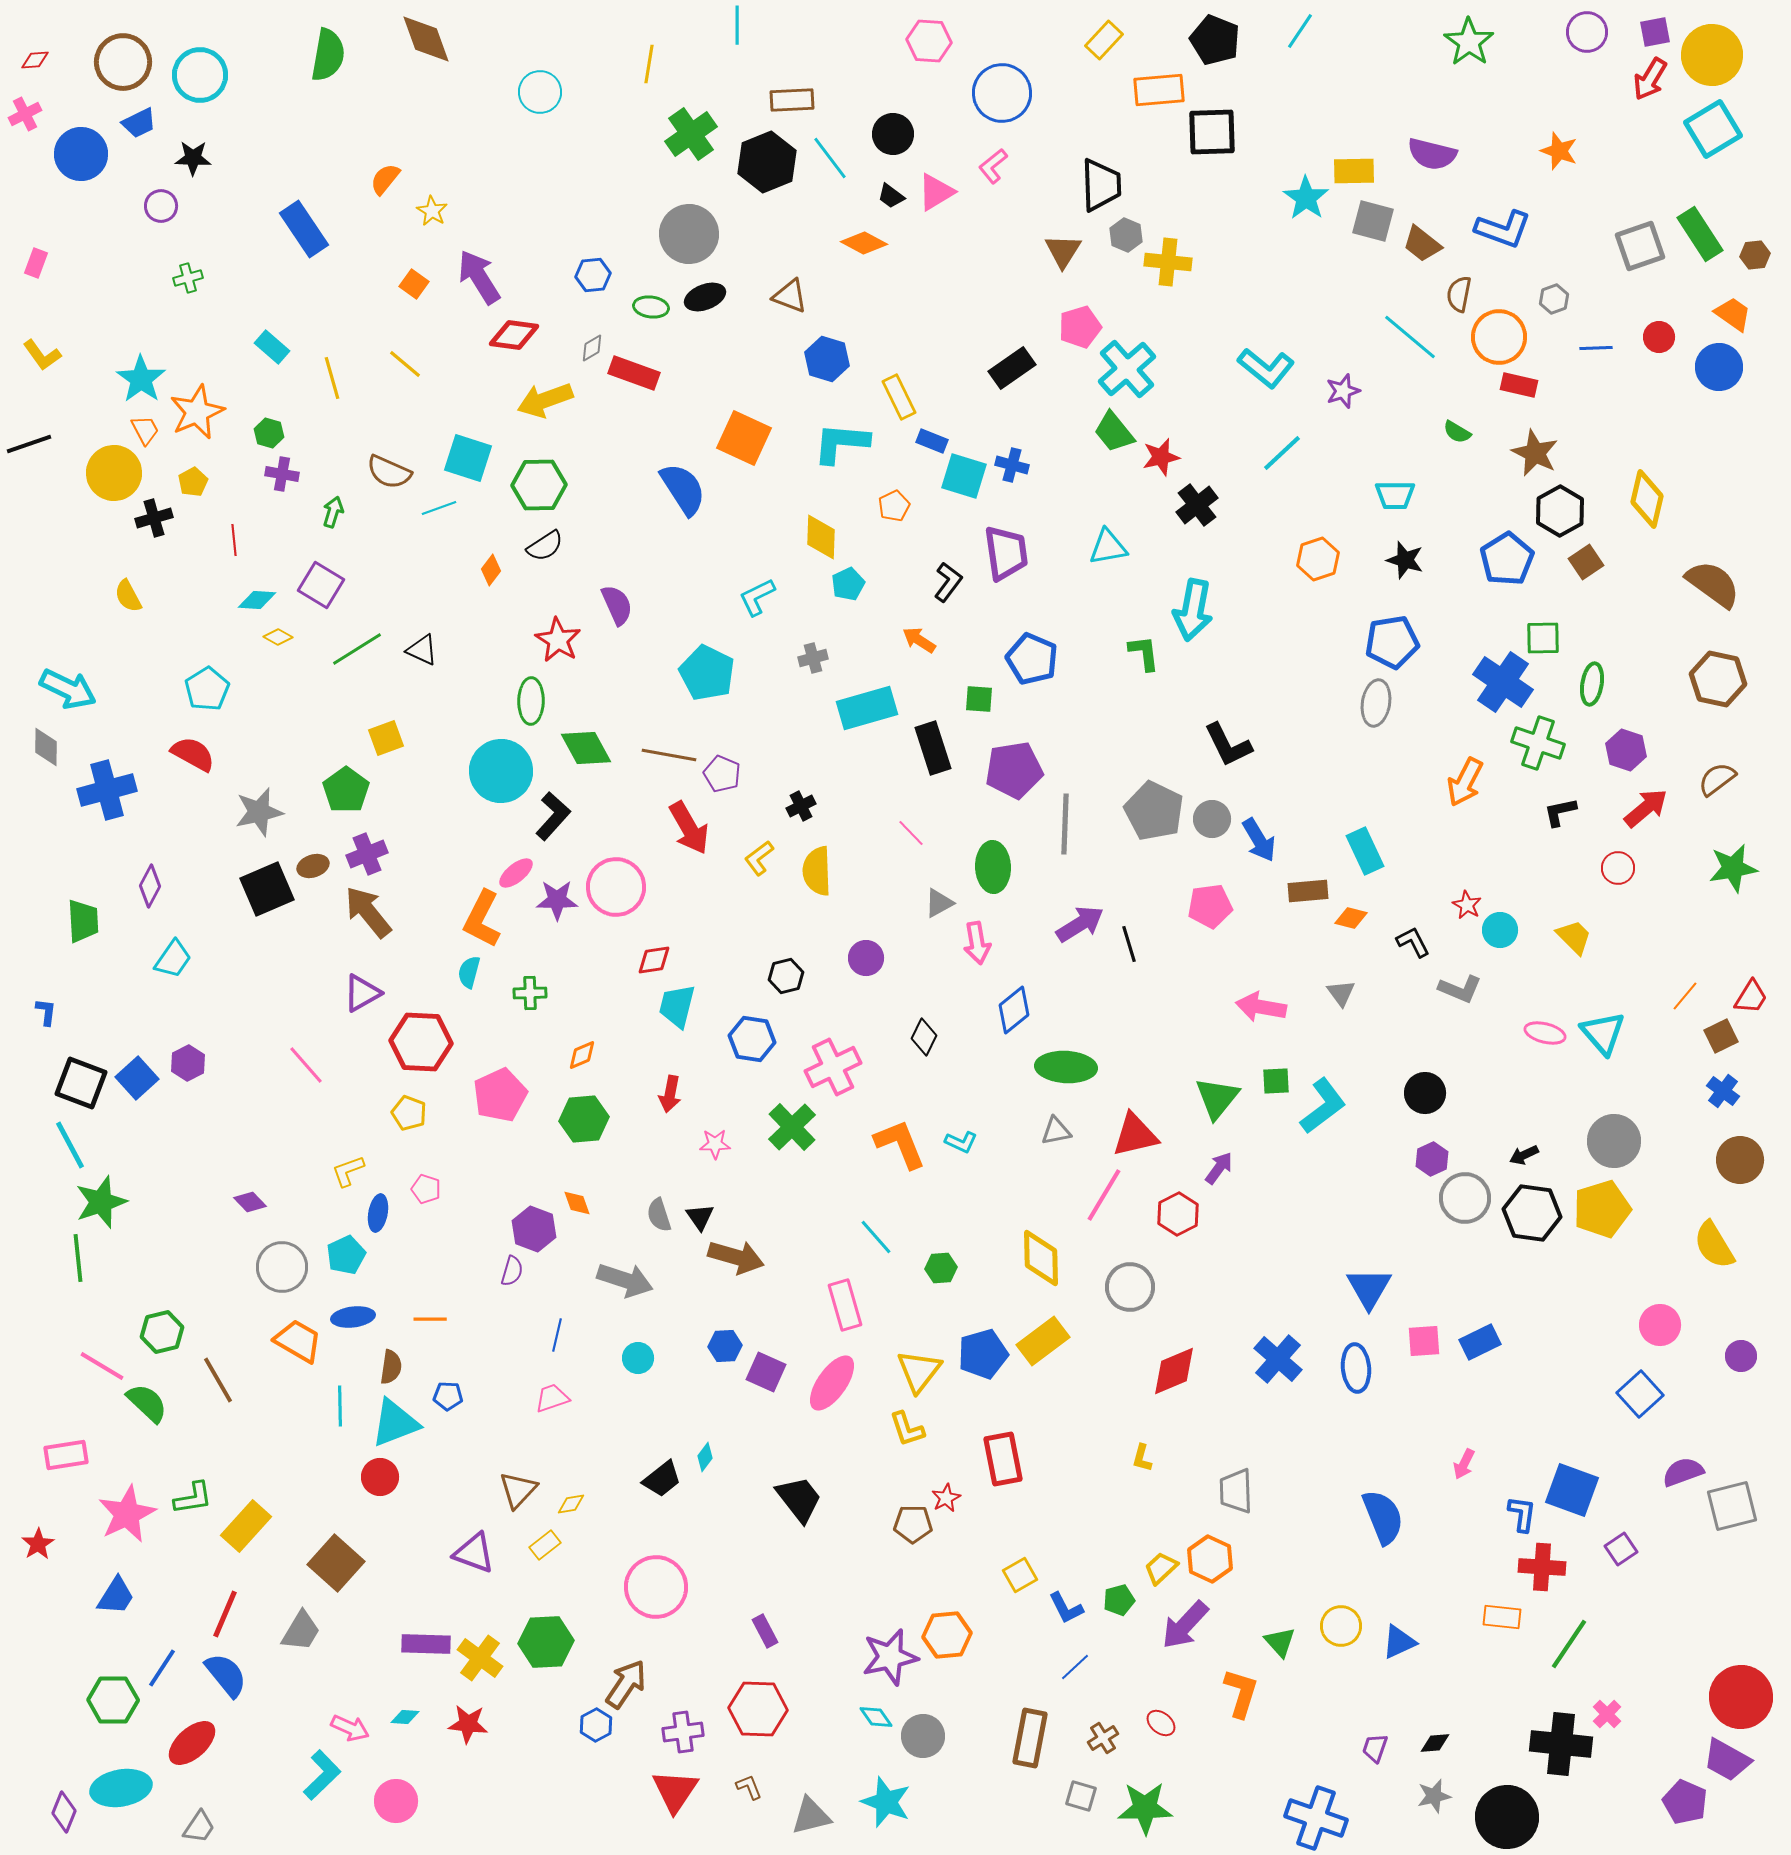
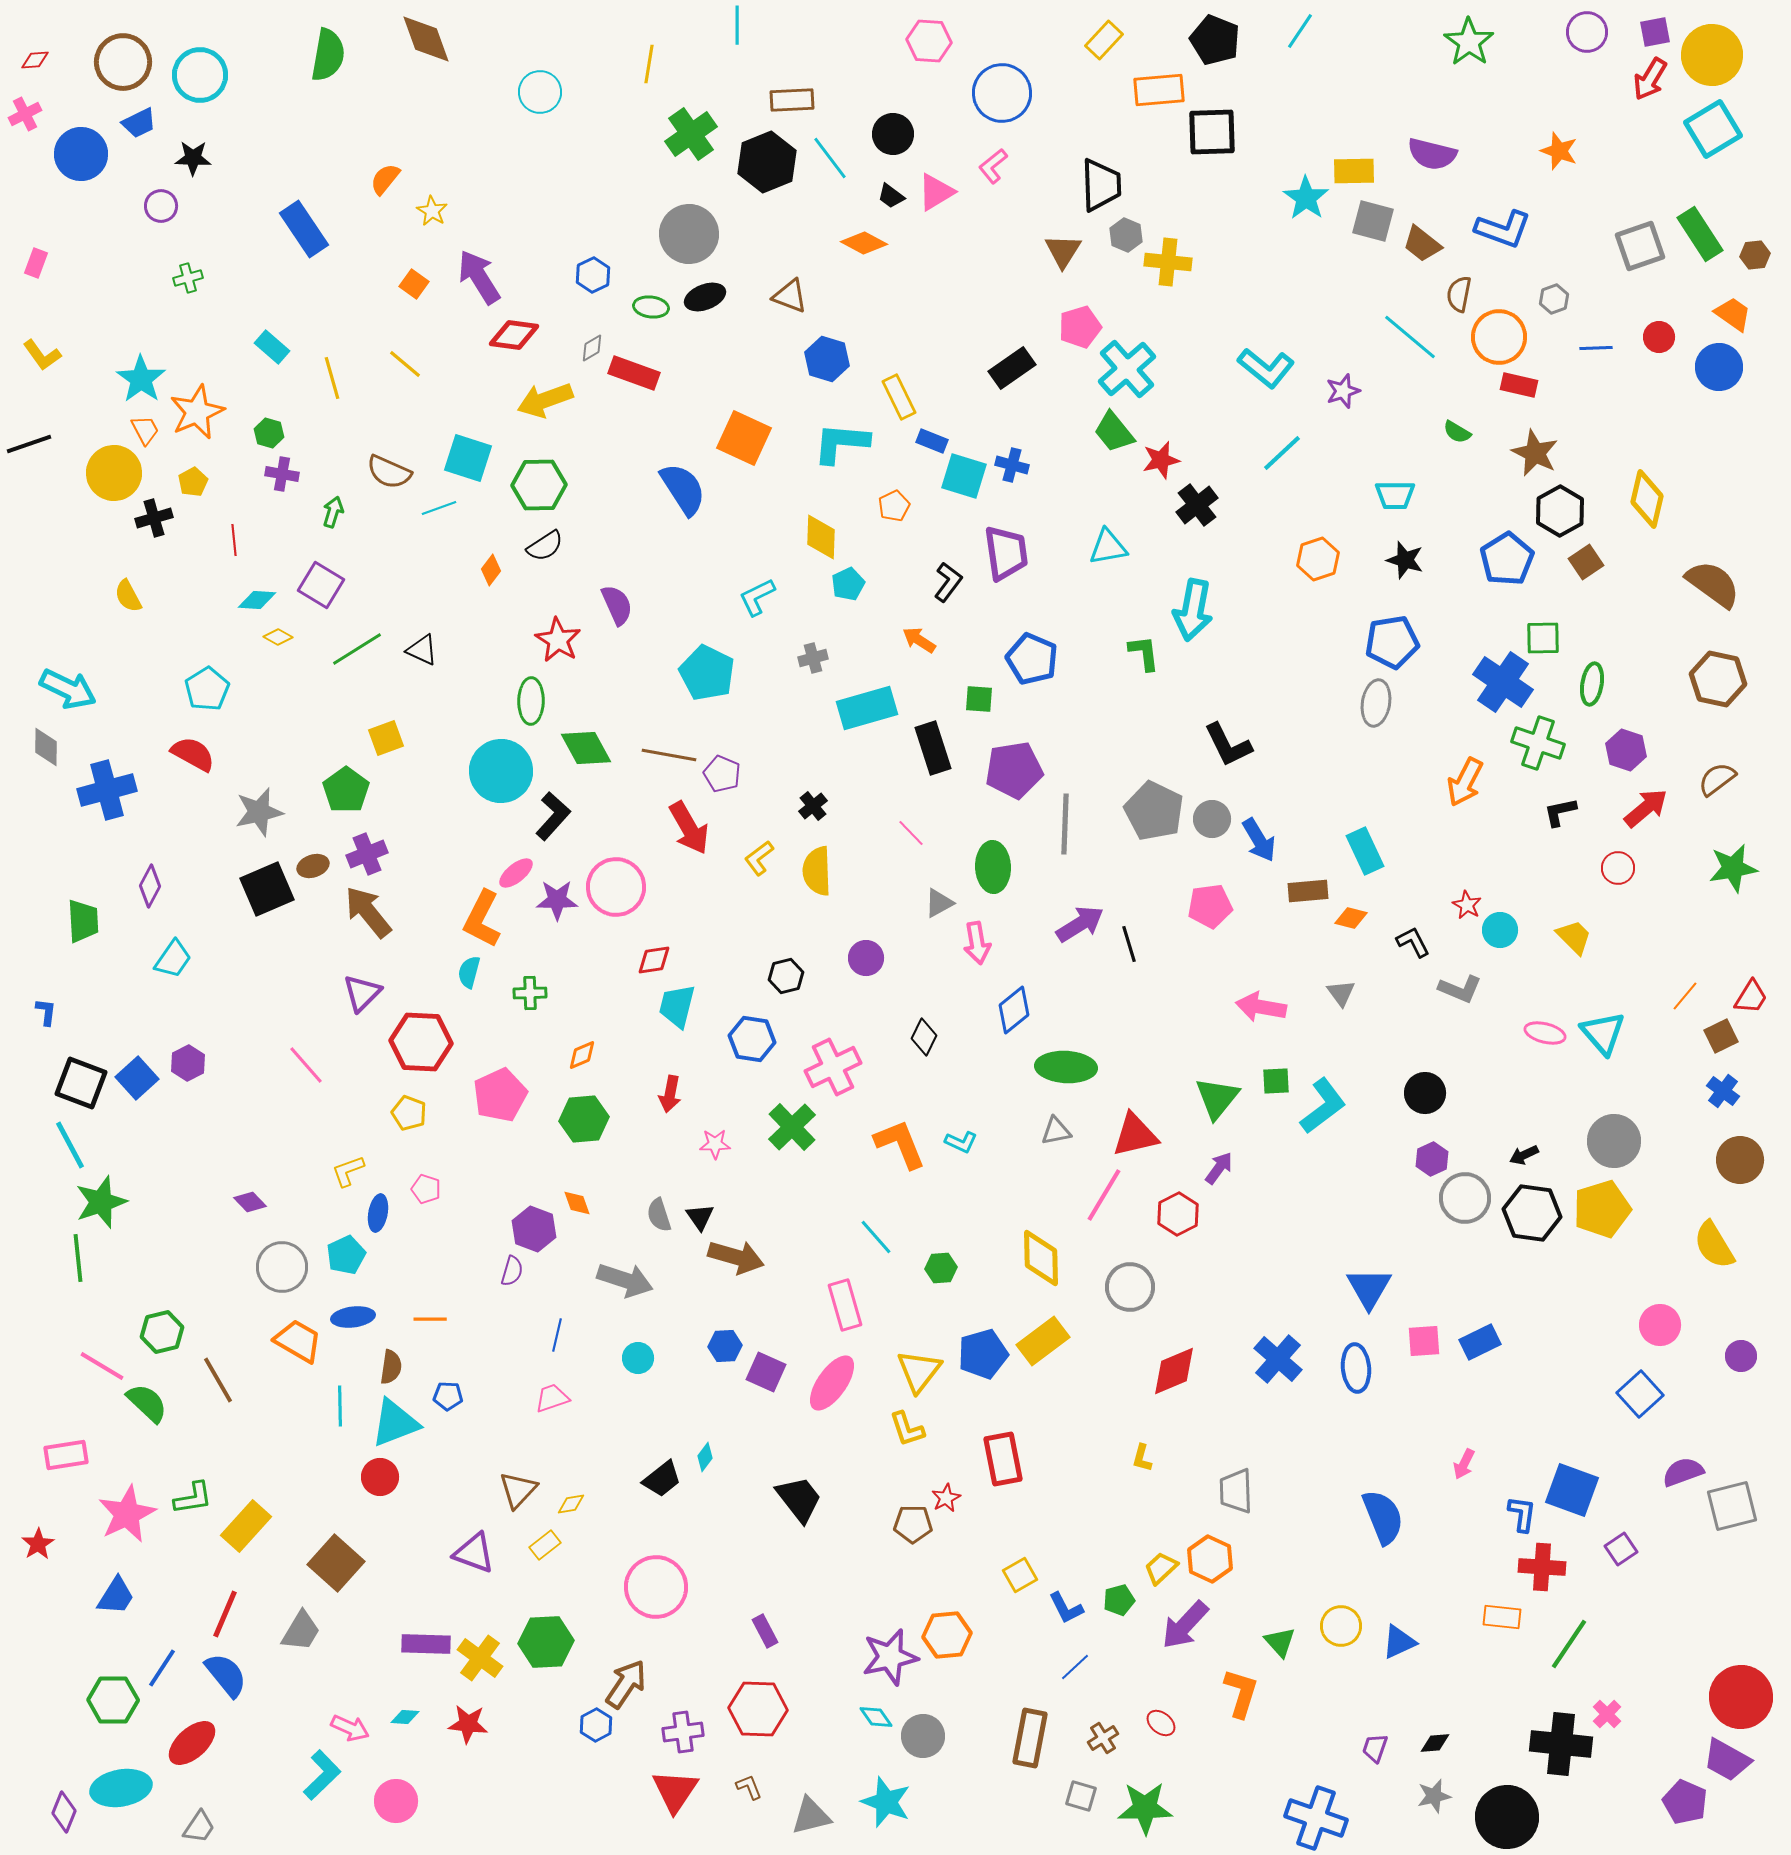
blue hexagon at (593, 275): rotated 20 degrees counterclockwise
red star at (1161, 457): moved 3 px down
black cross at (801, 806): moved 12 px right; rotated 12 degrees counterclockwise
purple triangle at (362, 993): rotated 15 degrees counterclockwise
